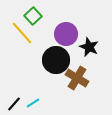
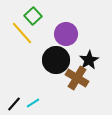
black star: moved 13 px down; rotated 18 degrees clockwise
